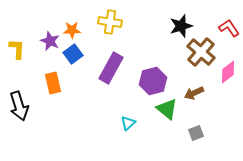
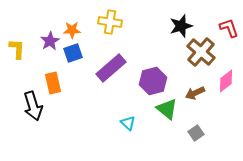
red L-shape: rotated 15 degrees clockwise
purple star: rotated 18 degrees clockwise
blue square: moved 1 px up; rotated 18 degrees clockwise
purple rectangle: rotated 20 degrees clockwise
pink diamond: moved 2 px left, 9 px down
brown arrow: moved 1 px right
black arrow: moved 14 px right
cyan triangle: rotated 35 degrees counterclockwise
gray square: rotated 14 degrees counterclockwise
